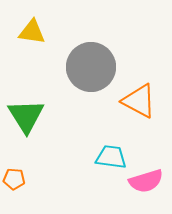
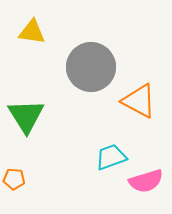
cyan trapezoid: rotated 28 degrees counterclockwise
